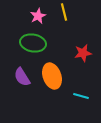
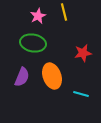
purple semicircle: rotated 126 degrees counterclockwise
cyan line: moved 2 px up
